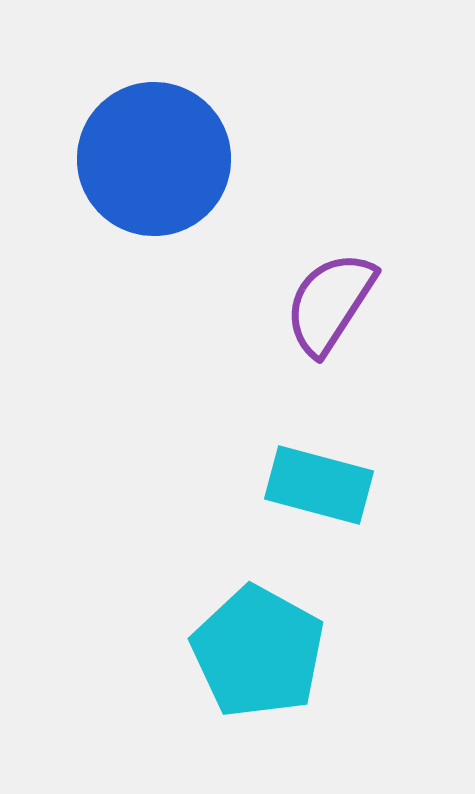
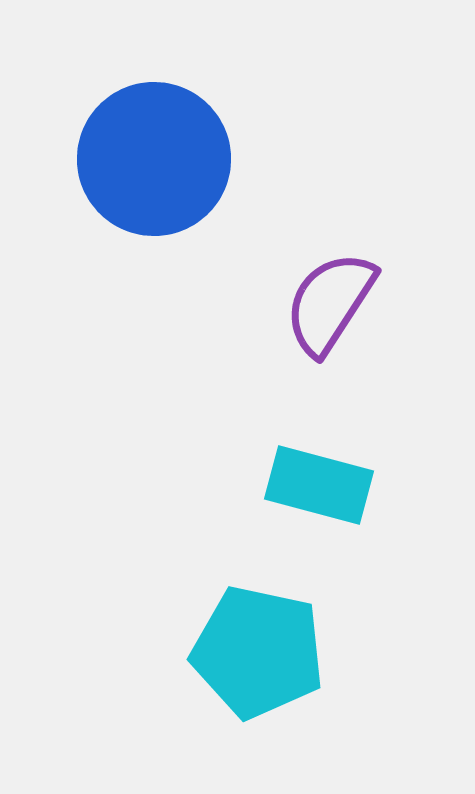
cyan pentagon: rotated 17 degrees counterclockwise
